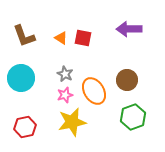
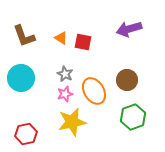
purple arrow: rotated 15 degrees counterclockwise
red square: moved 4 px down
pink star: moved 1 px up
red hexagon: moved 1 px right, 7 px down
